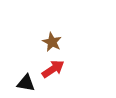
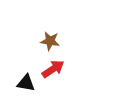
brown star: moved 2 px left, 1 px up; rotated 18 degrees counterclockwise
